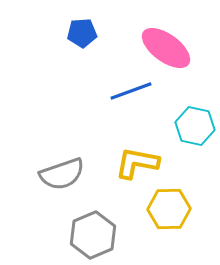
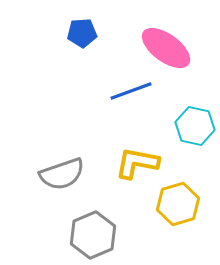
yellow hexagon: moved 9 px right, 5 px up; rotated 15 degrees counterclockwise
